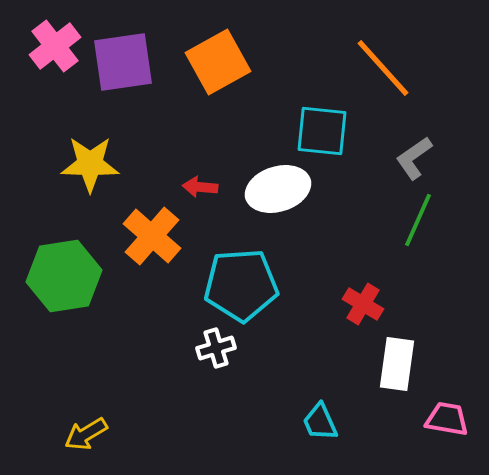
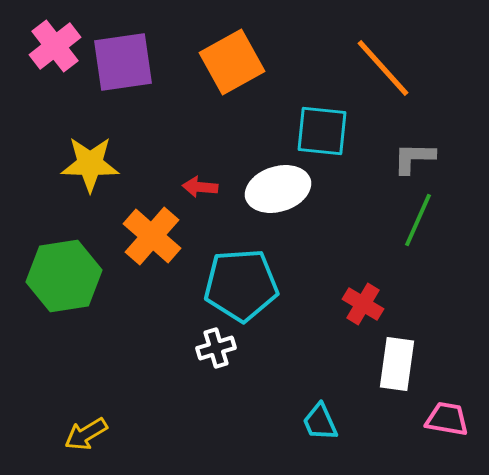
orange square: moved 14 px right
gray L-shape: rotated 36 degrees clockwise
